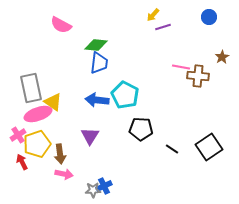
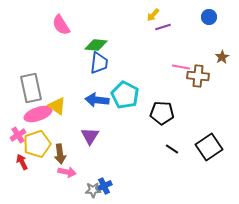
pink semicircle: rotated 30 degrees clockwise
yellow triangle: moved 4 px right, 4 px down
black pentagon: moved 21 px right, 16 px up
pink arrow: moved 3 px right, 2 px up
